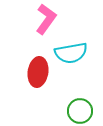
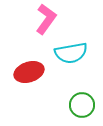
red ellipse: moved 9 px left; rotated 64 degrees clockwise
green circle: moved 2 px right, 6 px up
